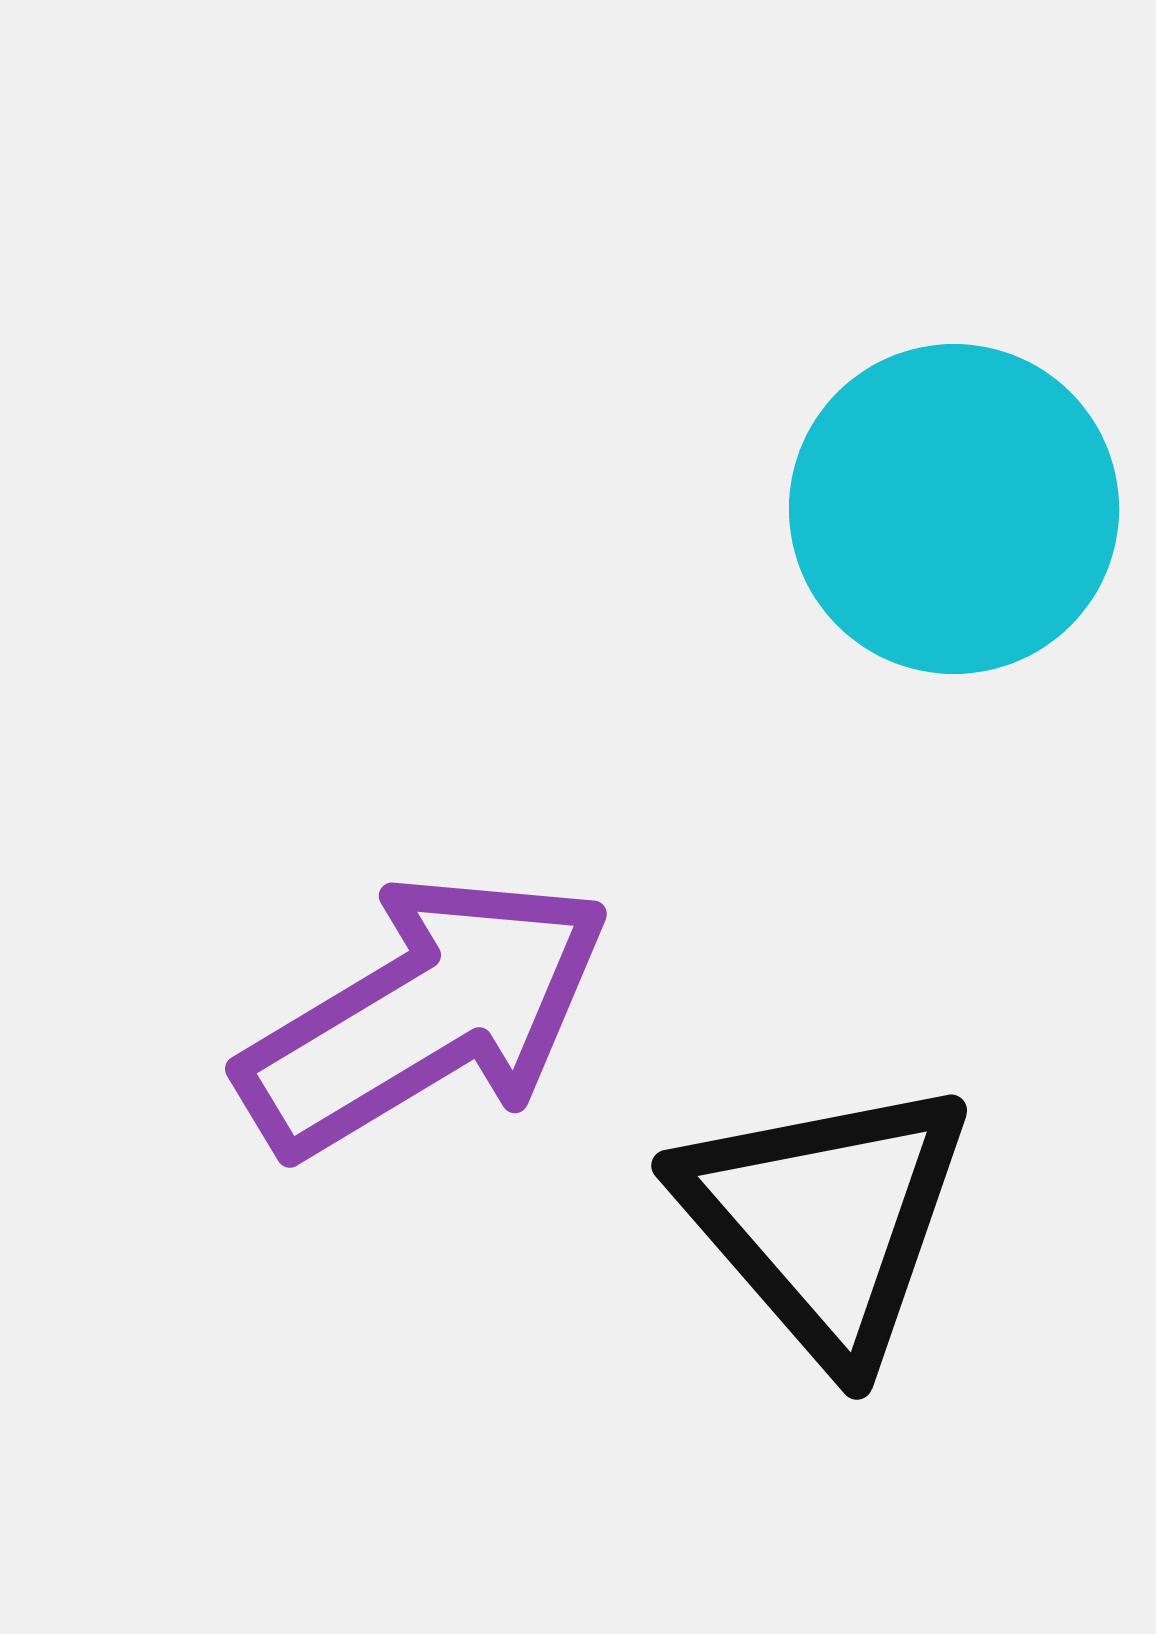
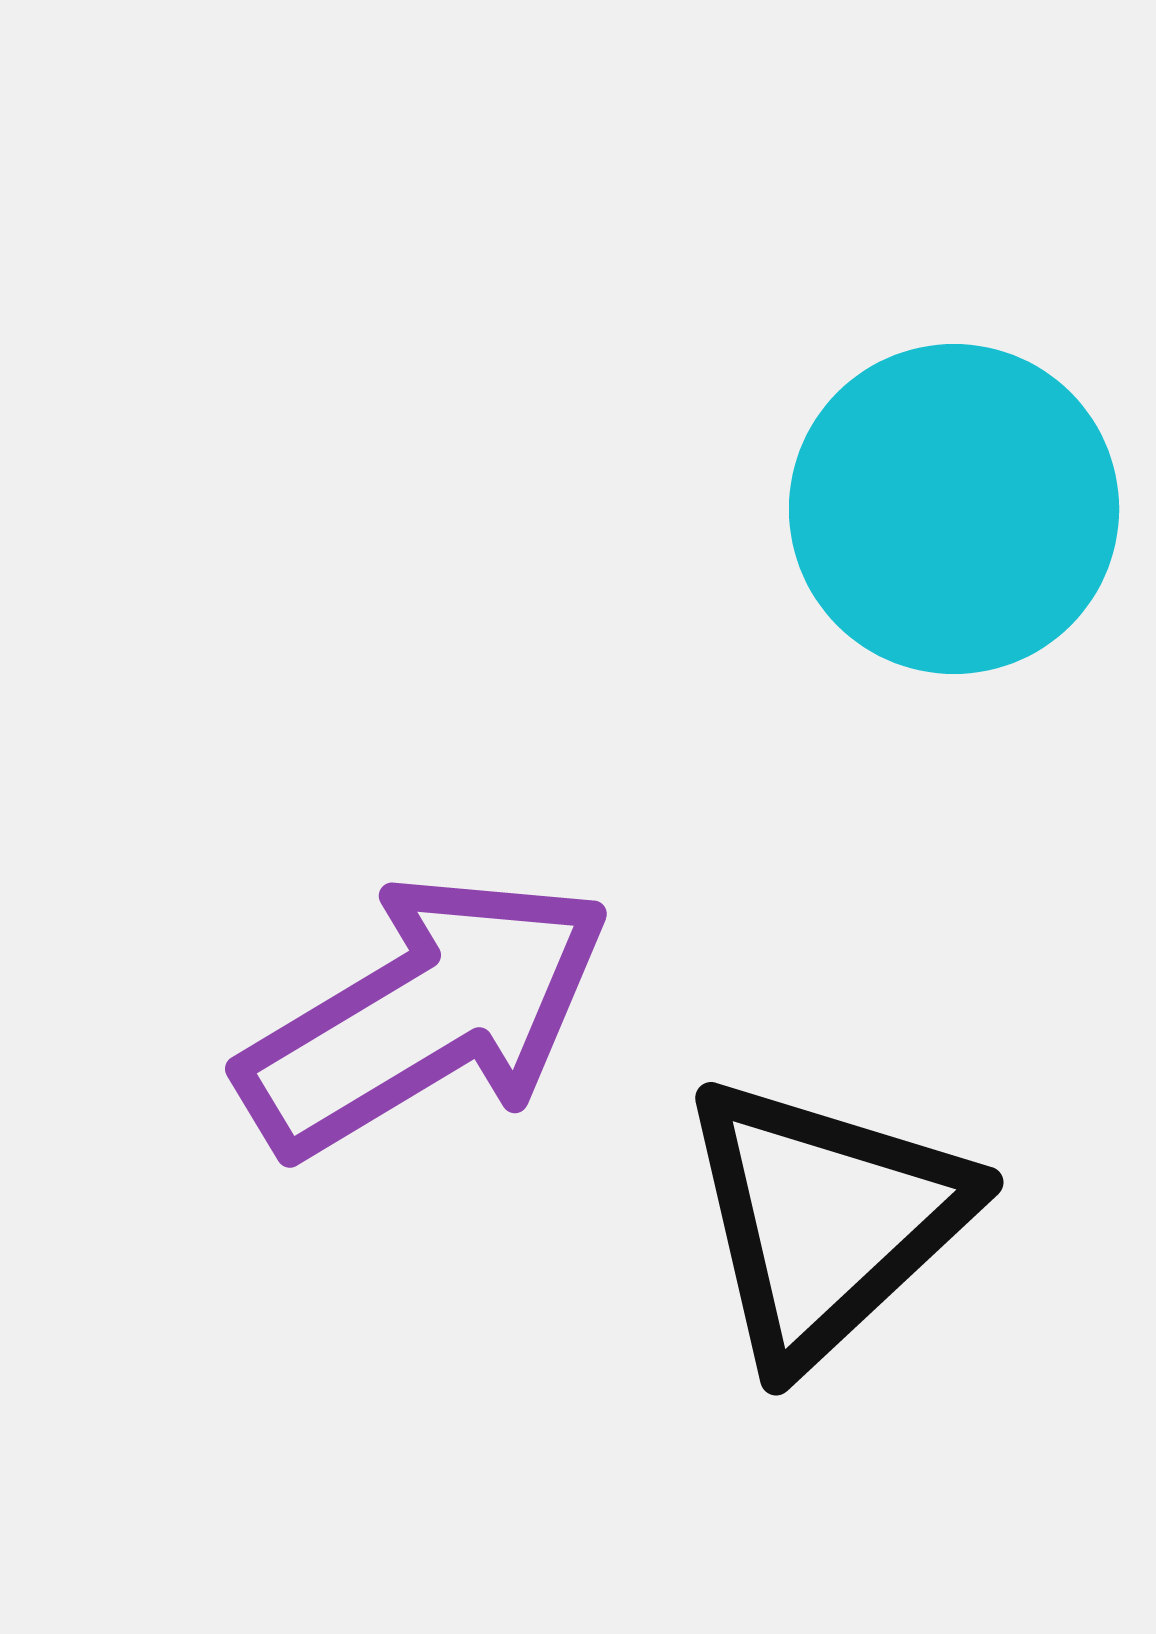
black triangle: rotated 28 degrees clockwise
